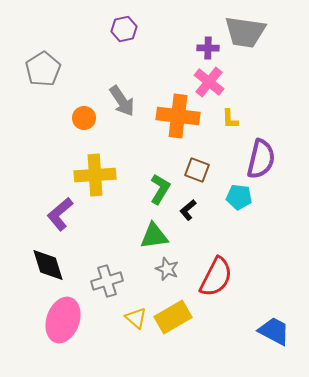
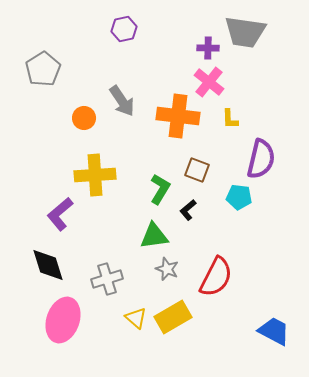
gray cross: moved 2 px up
